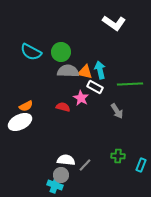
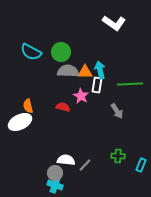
orange triangle: rotated 14 degrees counterclockwise
white rectangle: moved 2 px right, 2 px up; rotated 70 degrees clockwise
pink star: moved 2 px up
orange semicircle: moved 2 px right; rotated 104 degrees clockwise
gray circle: moved 6 px left, 2 px up
